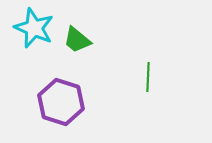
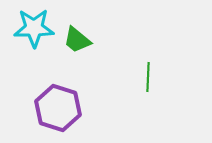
cyan star: rotated 24 degrees counterclockwise
purple hexagon: moved 3 px left, 6 px down
